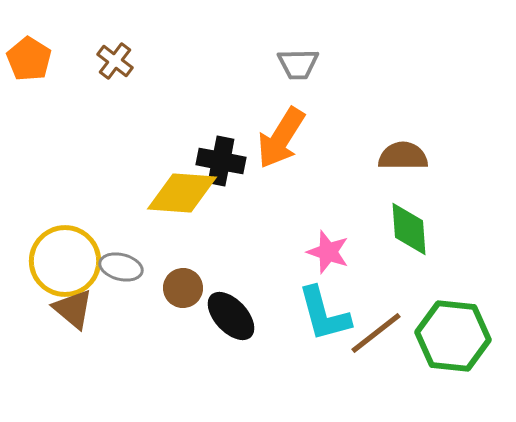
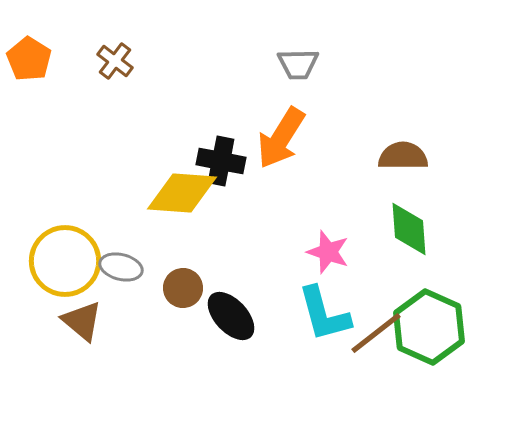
brown triangle: moved 9 px right, 12 px down
green hexagon: moved 24 px left, 9 px up; rotated 18 degrees clockwise
